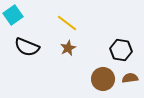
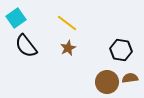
cyan square: moved 3 px right, 3 px down
black semicircle: moved 1 px left, 1 px up; rotated 30 degrees clockwise
brown circle: moved 4 px right, 3 px down
